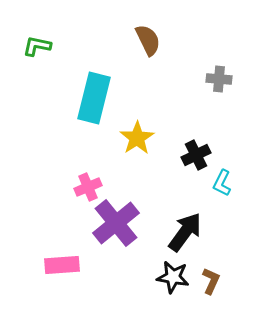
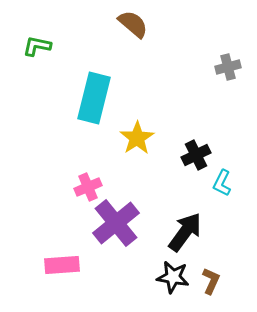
brown semicircle: moved 15 px left, 16 px up; rotated 24 degrees counterclockwise
gray cross: moved 9 px right, 12 px up; rotated 20 degrees counterclockwise
